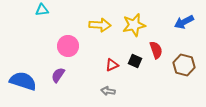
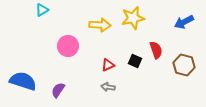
cyan triangle: rotated 24 degrees counterclockwise
yellow star: moved 1 px left, 7 px up
red triangle: moved 4 px left
purple semicircle: moved 15 px down
gray arrow: moved 4 px up
